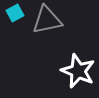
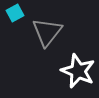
gray triangle: moved 12 px down; rotated 40 degrees counterclockwise
